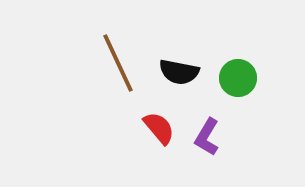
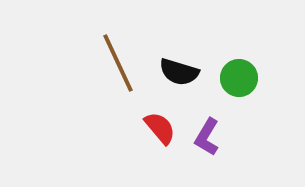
black semicircle: rotated 6 degrees clockwise
green circle: moved 1 px right
red semicircle: moved 1 px right
